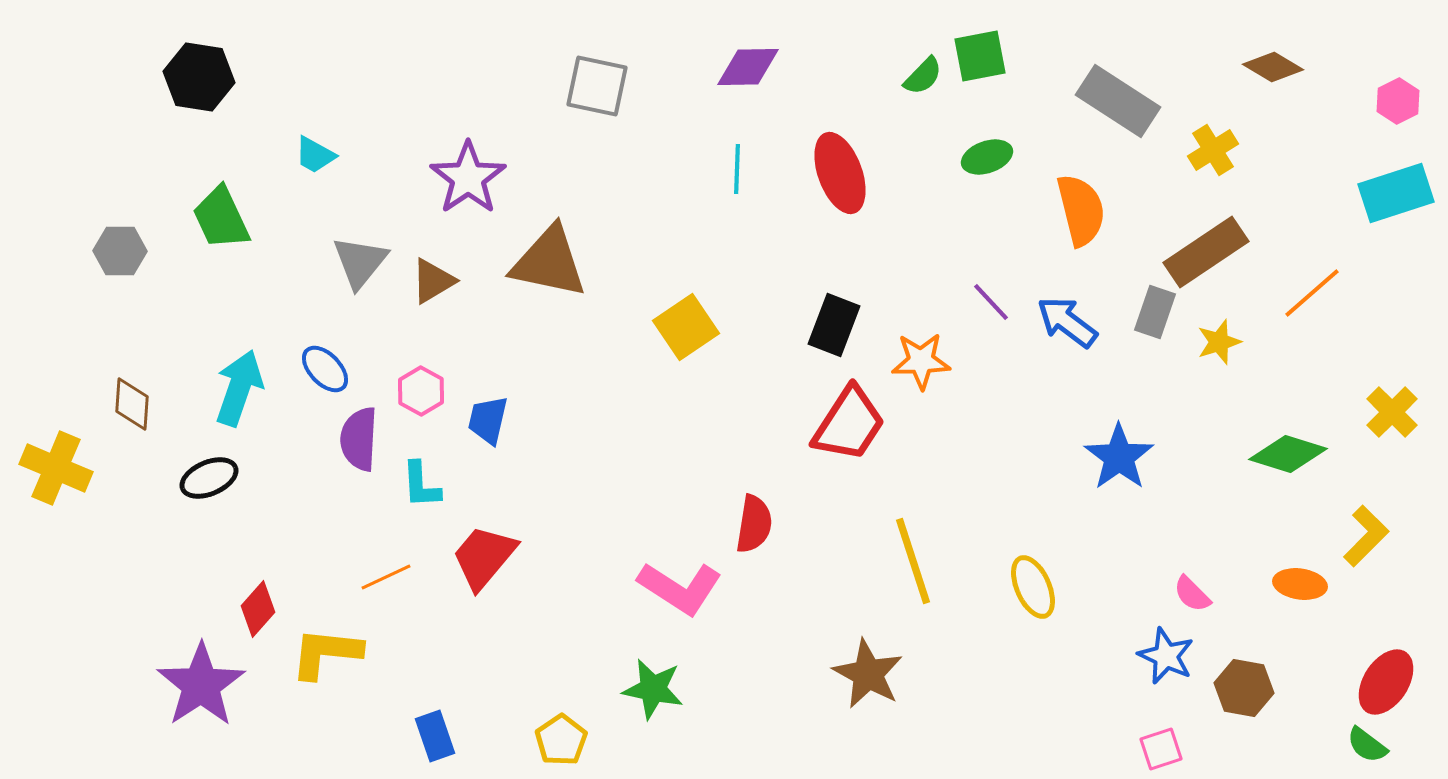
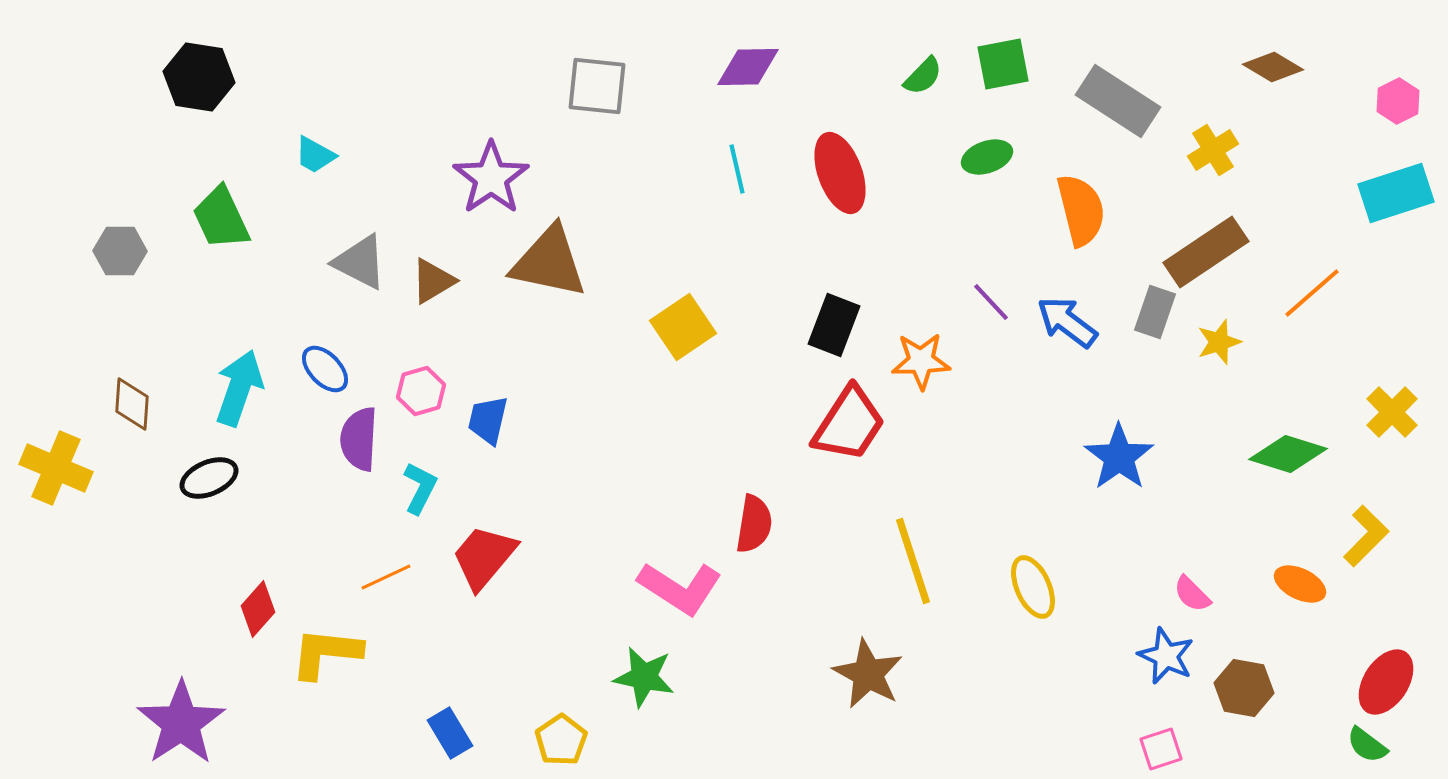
green square at (980, 56): moved 23 px right, 8 px down
gray square at (597, 86): rotated 6 degrees counterclockwise
cyan line at (737, 169): rotated 15 degrees counterclockwise
purple star at (468, 178): moved 23 px right
gray triangle at (360, 262): rotated 42 degrees counterclockwise
yellow square at (686, 327): moved 3 px left
pink hexagon at (421, 391): rotated 15 degrees clockwise
cyan L-shape at (421, 485): moved 1 px left, 3 px down; rotated 150 degrees counterclockwise
orange ellipse at (1300, 584): rotated 18 degrees clockwise
purple star at (201, 685): moved 20 px left, 38 px down
green star at (653, 689): moved 9 px left, 12 px up
blue rectangle at (435, 736): moved 15 px right, 3 px up; rotated 12 degrees counterclockwise
